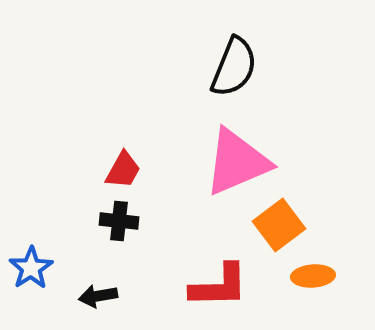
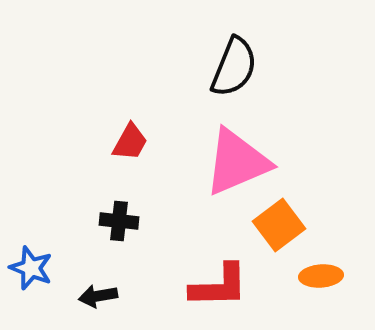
red trapezoid: moved 7 px right, 28 px up
blue star: rotated 18 degrees counterclockwise
orange ellipse: moved 8 px right
